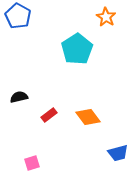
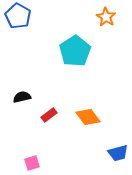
cyan pentagon: moved 2 px left, 2 px down
black semicircle: moved 3 px right
